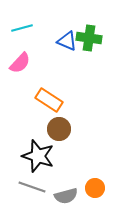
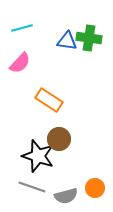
blue triangle: rotated 15 degrees counterclockwise
brown circle: moved 10 px down
